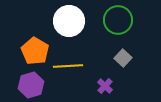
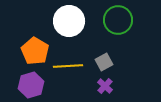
gray square: moved 19 px left, 4 px down; rotated 18 degrees clockwise
